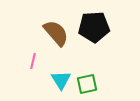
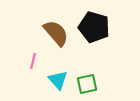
black pentagon: rotated 20 degrees clockwise
cyan triangle: moved 3 px left; rotated 10 degrees counterclockwise
